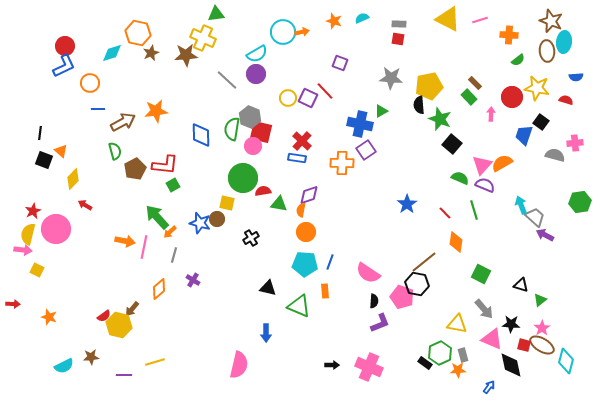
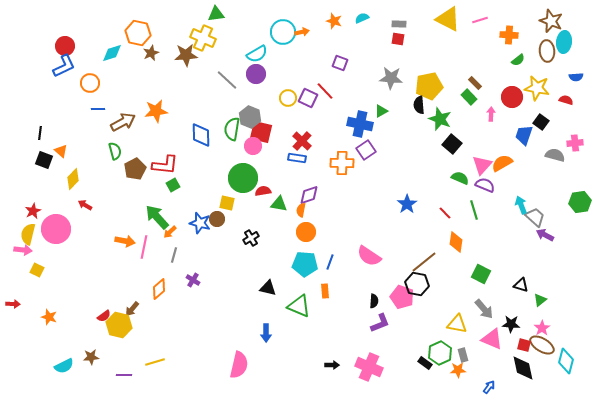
pink semicircle at (368, 273): moved 1 px right, 17 px up
black diamond at (511, 365): moved 12 px right, 3 px down
